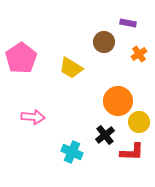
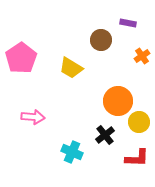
brown circle: moved 3 px left, 2 px up
orange cross: moved 3 px right, 2 px down
red L-shape: moved 5 px right, 6 px down
